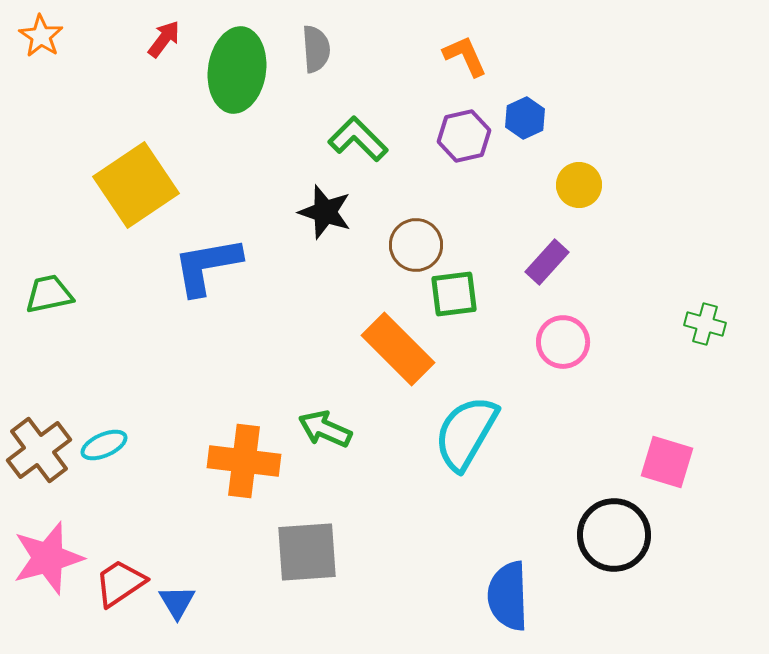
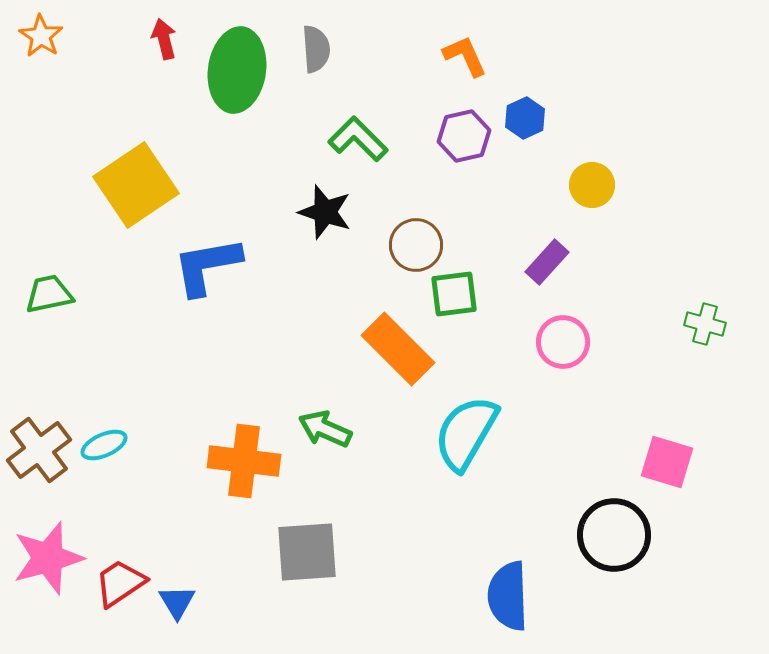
red arrow: rotated 51 degrees counterclockwise
yellow circle: moved 13 px right
